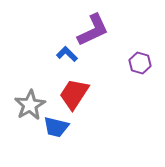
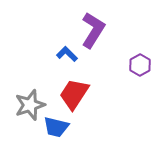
purple L-shape: rotated 33 degrees counterclockwise
purple hexagon: moved 2 px down; rotated 15 degrees clockwise
gray star: rotated 12 degrees clockwise
